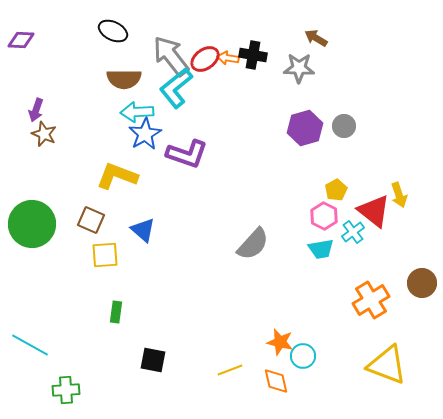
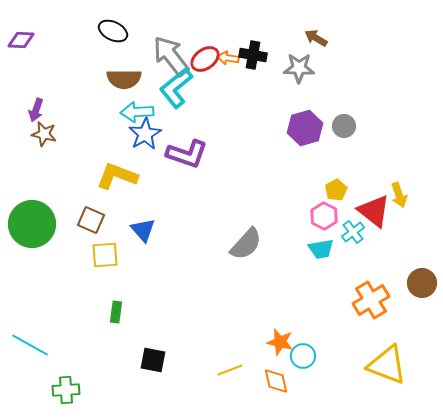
brown star: rotated 10 degrees counterclockwise
blue triangle: rotated 8 degrees clockwise
gray semicircle: moved 7 px left
